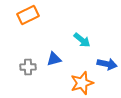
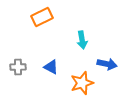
orange rectangle: moved 14 px right, 2 px down
cyan arrow: rotated 42 degrees clockwise
blue triangle: moved 3 px left, 8 px down; rotated 42 degrees clockwise
gray cross: moved 10 px left
